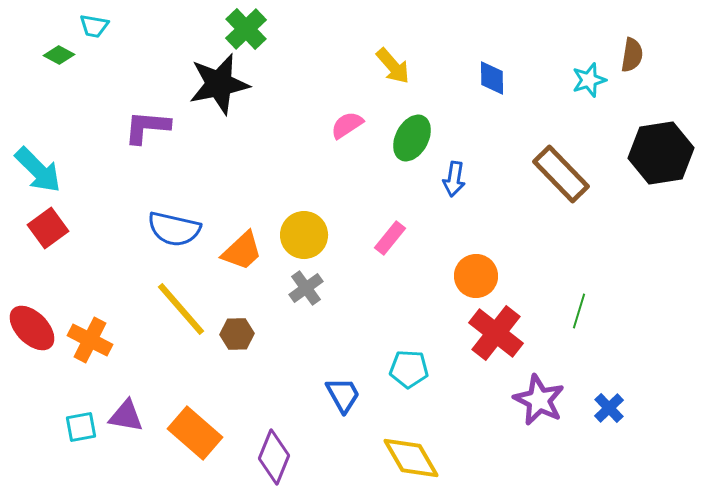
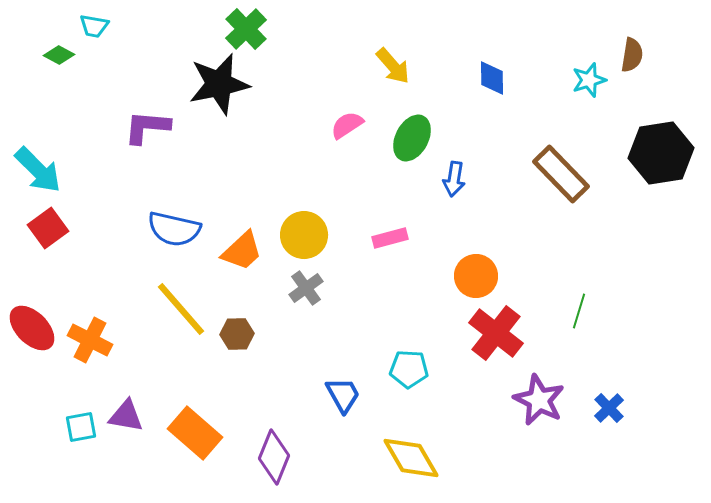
pink rectangle: rotated 36 degrees clockwise
